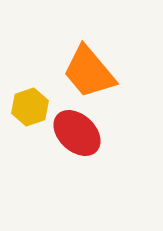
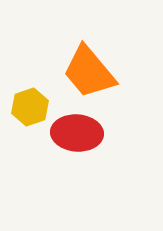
red ellipse: rotated 39 degrees counterclockwise
